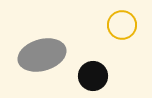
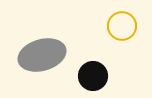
yellow circle: moved 1 px down
